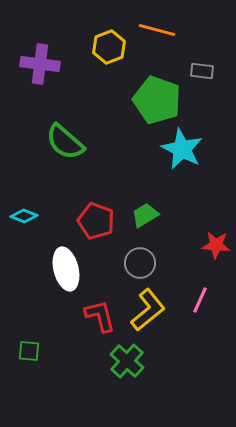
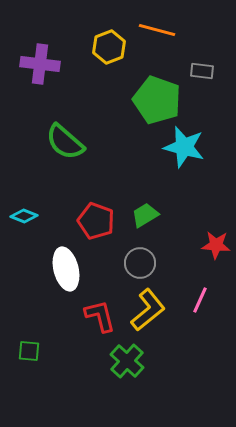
cyan star: moved 2 px right, 2 px up; rotated 12 degrees counterclockwise
